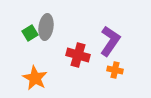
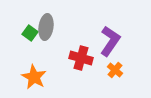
green square: rotated 21 degrees counterclockwise
red cross: moved 3 px right, 3 px down
orange cross: rotated 28 degrees clockwise
orange star: moved 1 px left, 1 px up
